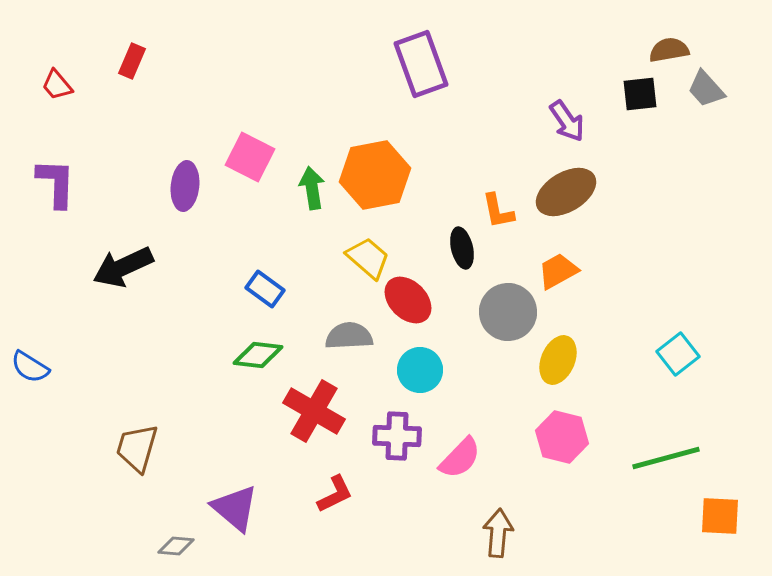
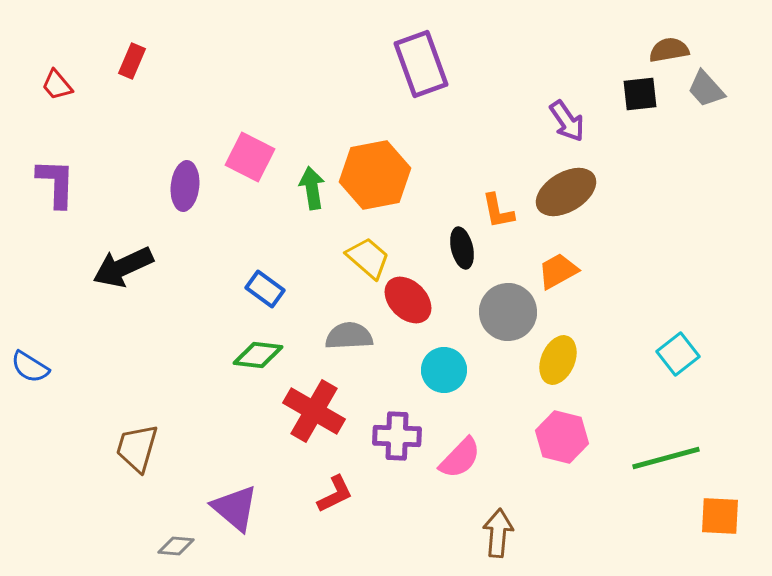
cyan circle: moved 24 px right
